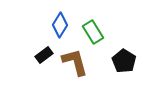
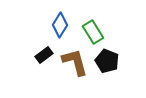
black pentagon: moved 17 px left; rotated 10 degrees counterclockwise
